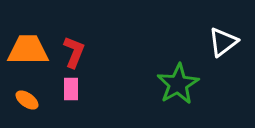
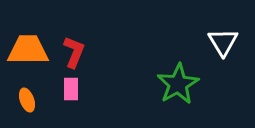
white triangle: rotated 24 degrees counterclockwise
orange ellipse: rotated 35 degrees clockwise
